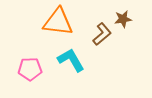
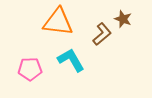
brown star: rotated 30 degrees clockwise
